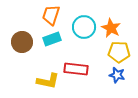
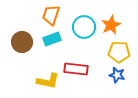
orange star: moved 3 px up; rotated 18 degrees clockwise
